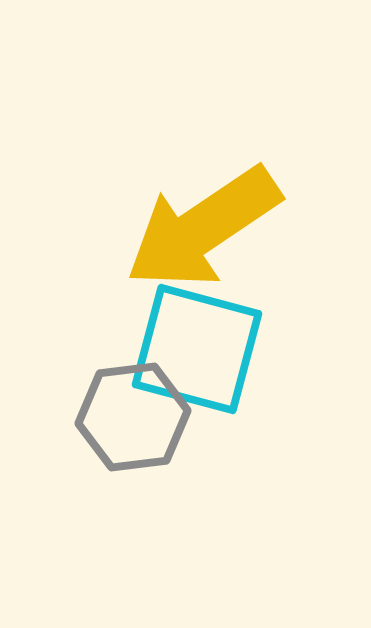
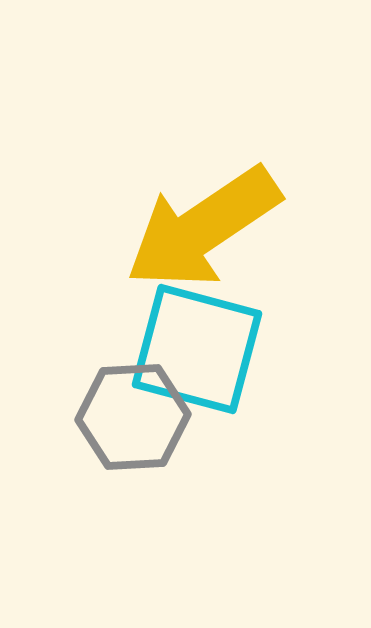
gray hexagon: rotated 4 degrees clockwise
